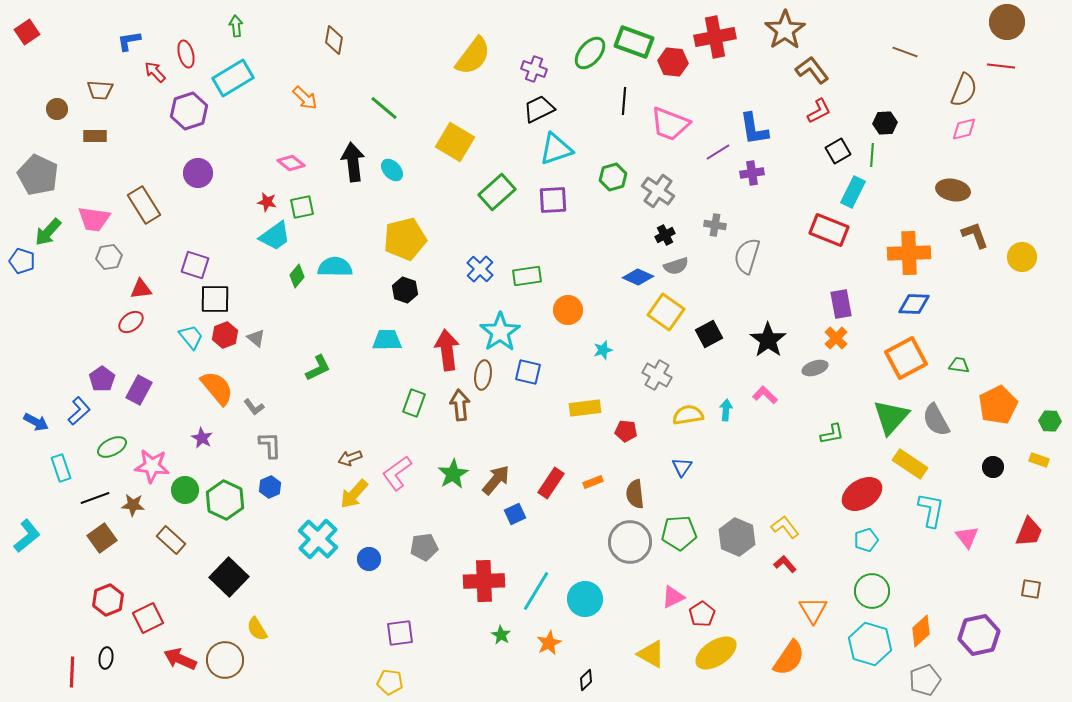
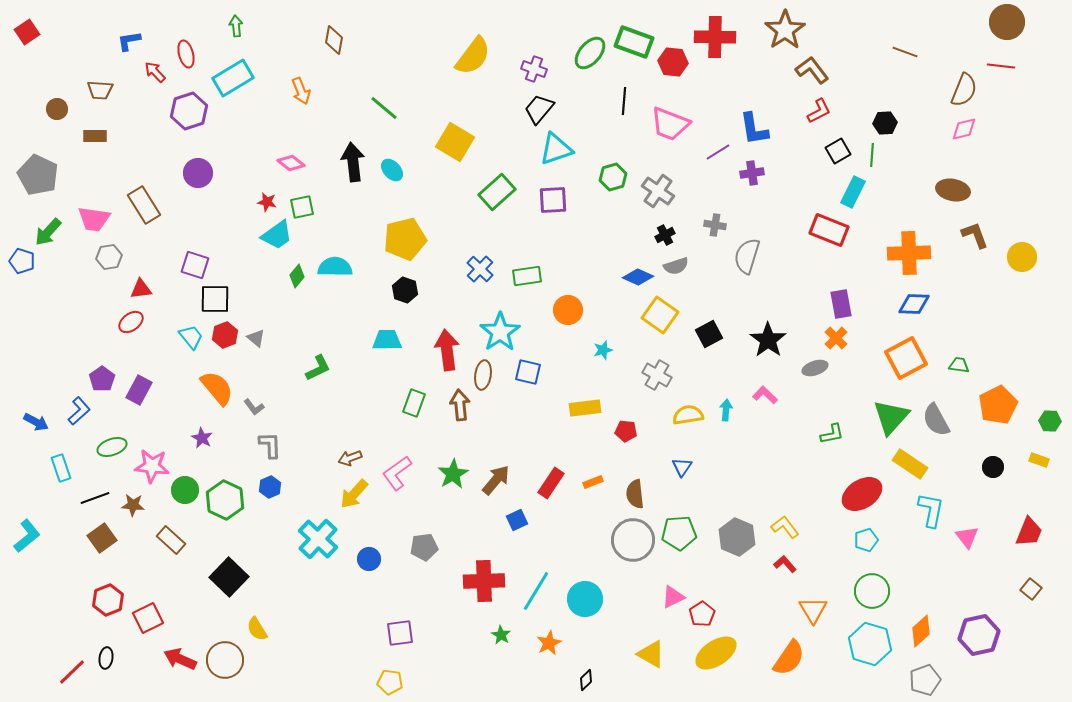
red cross at (715, 37): rotated 12 degrees clockwise
orange arrow at (305, 98): moved 4 px left, 7 px up; rotated 24 degrees clockwise
black trapezoid at (539, 109): rotated 24 degrees counterclockwise
cyan trapezoid at (275, 236): moved 2 px right, 1 px up
yellow square at (666, 312): moved 6 px left, 3 px down
green ellipse at (112, 447): rotated 8 degrees clockwise
blue square at (515, 514): moved 2 px right, 6 px down
gray circle at (630, 542): moved 3 px right, 2 px up
brown square at (1031, 589): rotated 30 degrees clockwise
red line at (72, 672): rotated 44 degrees clockwise
